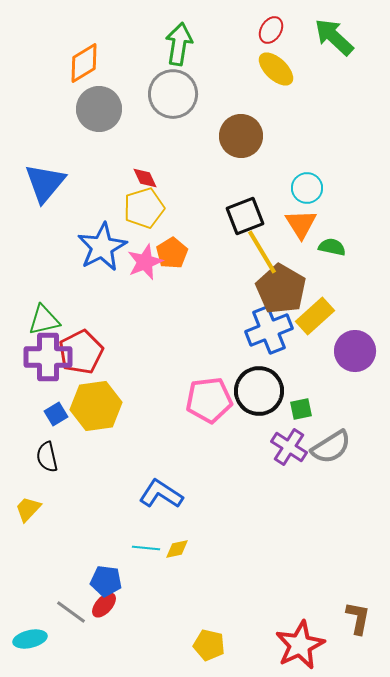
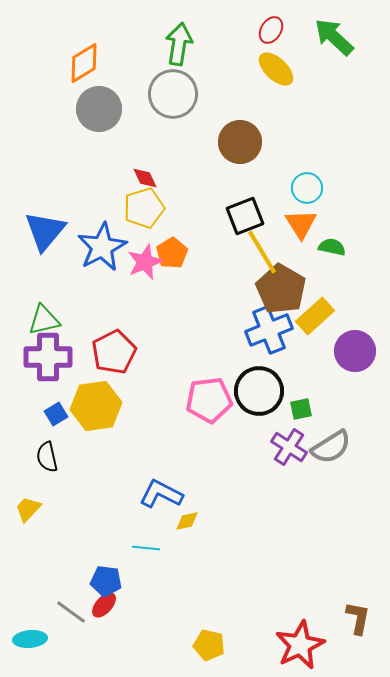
brown circle at (241, 136): moved 1 px left, 6 px down
blue triangle at (45, 183): moved 48 px down
red pentagon at (81, 352): moved 33 px right
blue L-shape at (161, 494): rotated 6 degrees counterclockwise
yellow diamond at (177, 549): moved 10 px right, 28 px up
cyan ellipse at (30, 639): rotated 8 degrees clockwise
